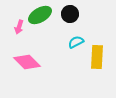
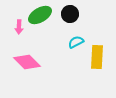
pink arrow: rotated 16 degrees counterclockwise
